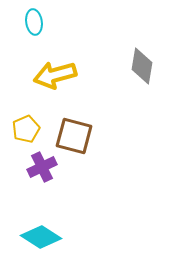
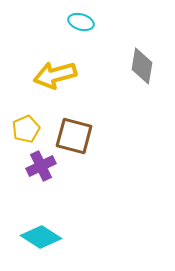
cyan ellipse: moved 47 px right; rotated 65 degrees counterclockwise
purple cross: moved 1 px left, 1 px up
